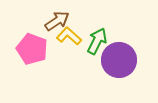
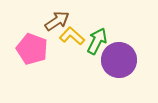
yellow L-shape: moved 3 px right
